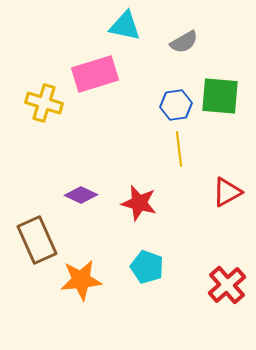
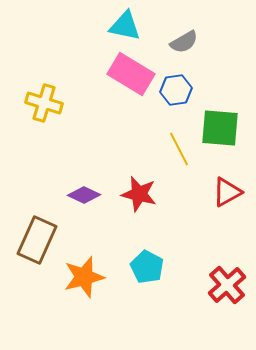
pink rectangle: moved 36 px right; rotated 48 degrees clockwise
green square: moved 32 px down
blue hexagon: moved 15 px up
yellow line: rotated 20 degrees counterclockwise
purple diamond: moved 3 px right
red star: moved 9 px up
brown rectangle: rotated 48 degrees clockwise
cyan pentagon: rotated 8 degrees clockwise
orange star: moved 3 px right, 3 px up; rotated 9 degrees counterclockwise
